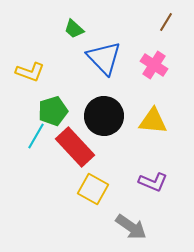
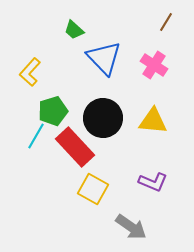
green trapezoid: moved 1 px down
yellow L-shape: rotated 112 degrees clockwise
black circle: moved 1 px left, 2 px down
